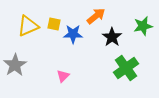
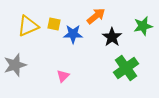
gray star: rotated 15 degrees clockwise
